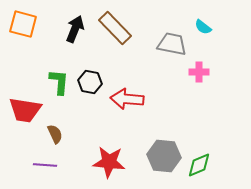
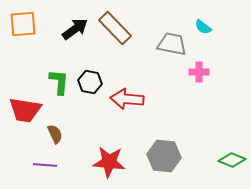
orange square: rotated 20 degrees counterclockwise
black arrow: rotated 32 degrees clockwise
green diamond: moved 33 px right, 5 px up; rotated 44 degrees clockwise
